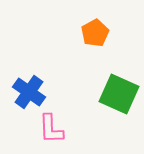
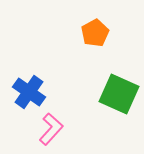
pink L-shape: rotated 136 degrees counterclockwise
